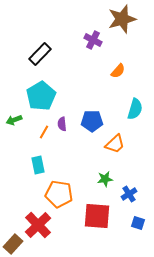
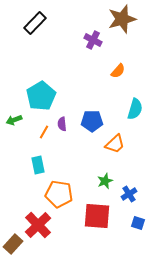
black rectangle: moved 5 px left, 31 px up
green star: moved 2 px down; rotated 14 degrees counterclockwise
